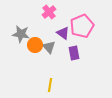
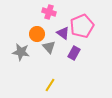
pink cross: rotated 32 degrees counterclockwise
gray star: moved 18 px down
orange circle: moved 2 px right, 11 px up
purple rectangle: rotated 40 degrees clockwise
yellow line: rotated 24 degrees clockwise
